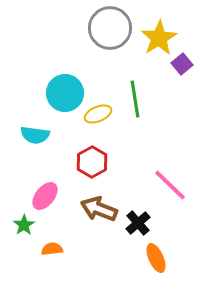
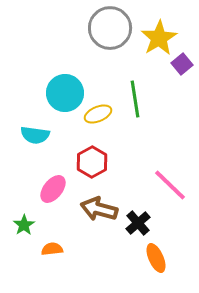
pink ellipse: moved 8 px right, 7 px up
brown arrow: rotated 6 degrees counterclockwise
